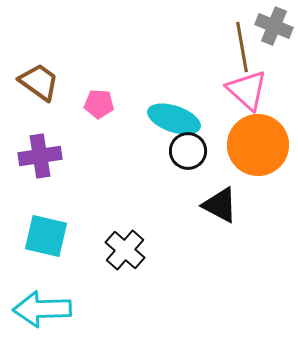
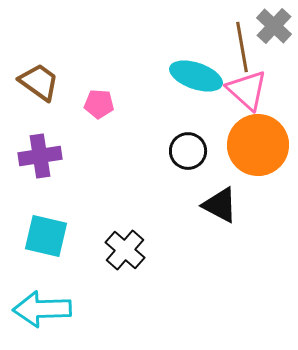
gray cross: rotated 21 degrees clockwise
cyan ellipse: moved 22 px right, 43 px up
